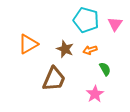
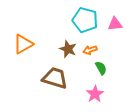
cyan pentagon: moved 1 px left
pink triangle: rotated 49 degrees clockwise
orange triangle: moved 5 px left
brown star: moved 3 px right
green semicircle: moved 4 px left, 1 px up
brown trapezoid: moved 1 px right, 1 px up; rotated 96 degrees counterclockwise
